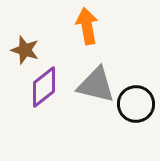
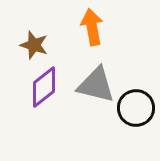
orange arrow: moved 5 px right, 1 px down
brown star: moved 9 px right, 5 px up
black circle: moved 4 px down
